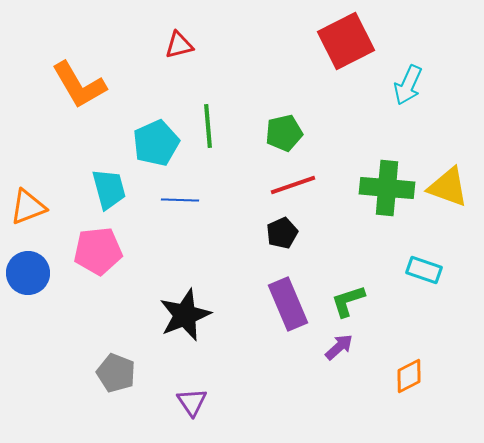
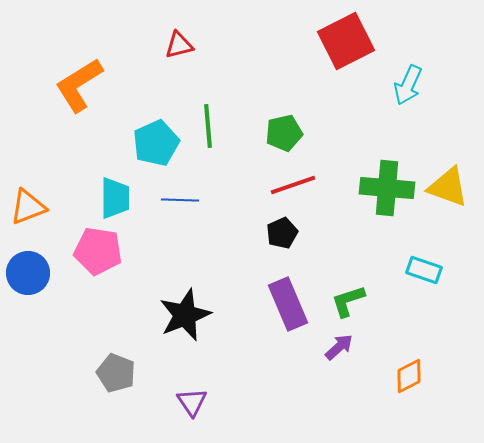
orange L-shape: rotated 88 degrees clockwise
cyan trapezoid: moved 6 px right, 9 px down; rotated 15 degrees clockwise
pink pentagon: rotated 15 degrees clockwise
